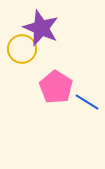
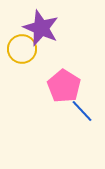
pink pentagon: moved 8 px right, 1 px up
blue line: moved 5 px left, 9 px down; rotated 15 degrees clockwise
